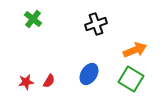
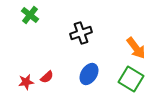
green cross: moved 3 px left, 4 px up
black cross: moved 15 px left, 9 px down
orange arrow: moved 1 px right, 2 px up; rotated 75 degrees clockwise
red semicircle: moved 2 px left, 4 px up; rotated 16 degrees clockwise
